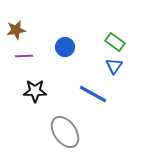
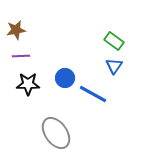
green rectangle: moved 1 px left, 1 px up
blue circle: moved 31 px down
purple line: moved 3 px left
black star: moved 7 px left, 7 px up
gray ellipse: moved 9 px left, 1 px down
